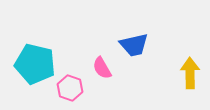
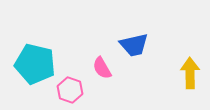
pink hexagon: moved 2 px down
